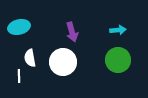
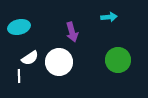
cyan arrow: moved 9 px left, 13 px up
white semicircle: rotated 114 degrees counterclockwise
white circle: moved 4 px left
